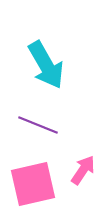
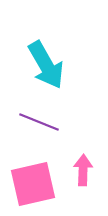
purple line: moved 1 px right, 3 px up
pink arrow: rotated 32 degrees counterclockwise
